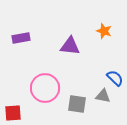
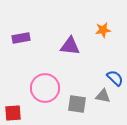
orange star: moved 1 px left, 1 px up; rotated 28 degrees counterclockwise
